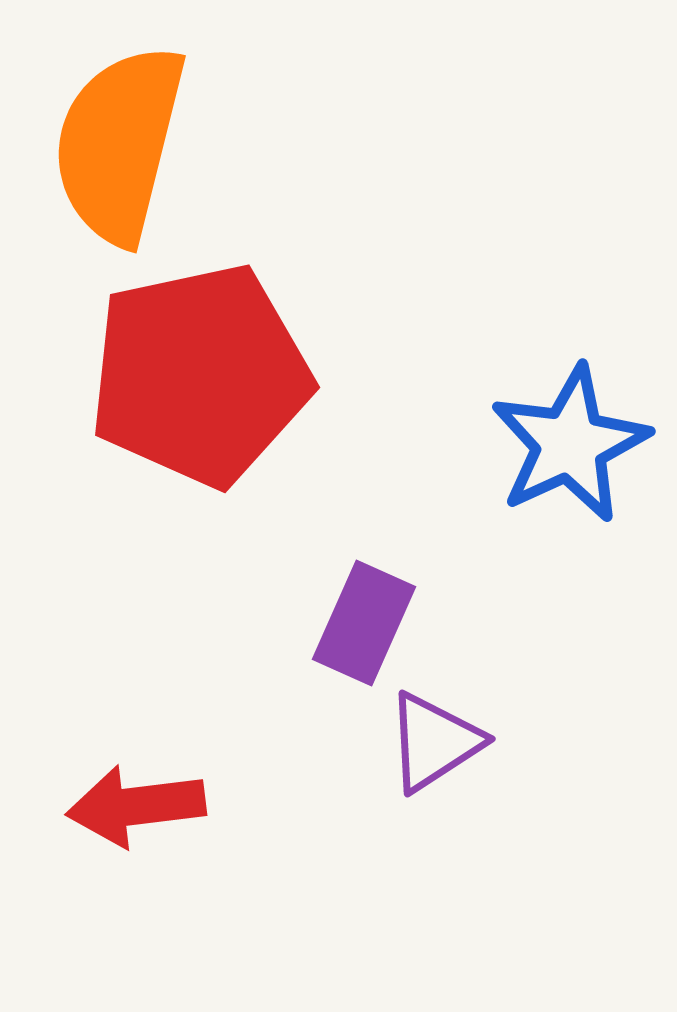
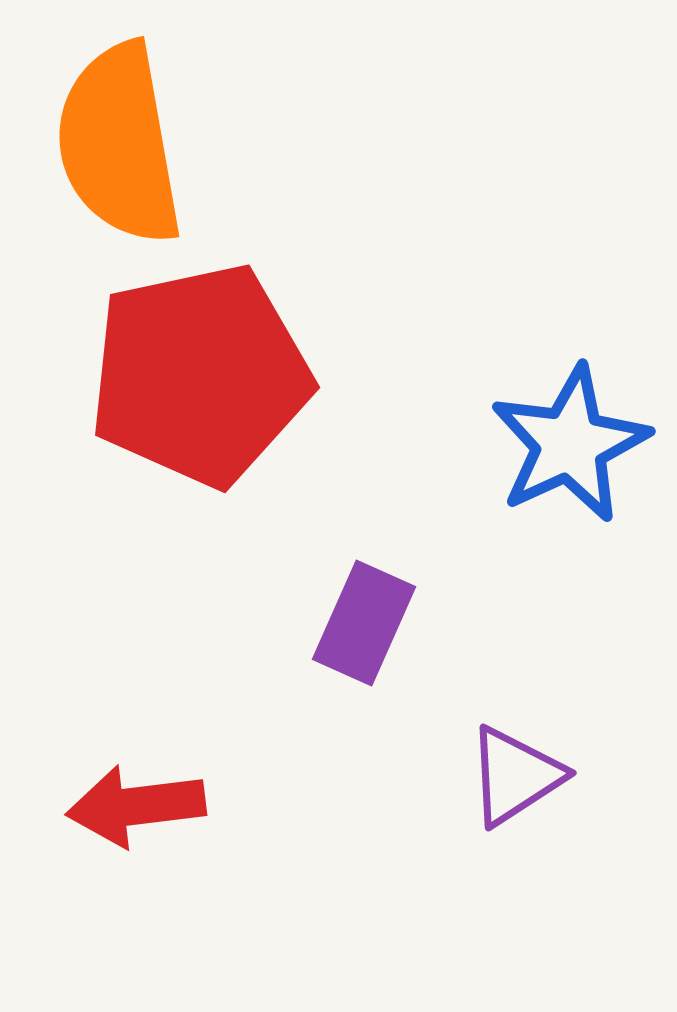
orange semicircle: rotated 24 degrees counterclockwise
purple triangle: moved 81 px right, 34 px down
